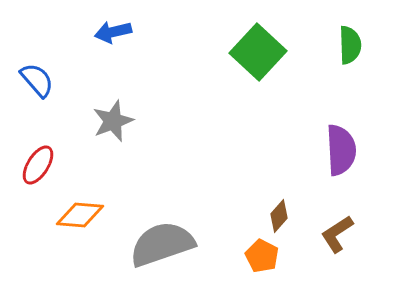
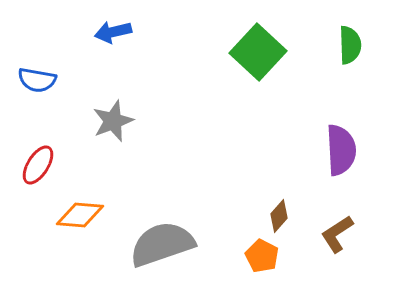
blue semicircle: rotated 141 degrees clockwise
